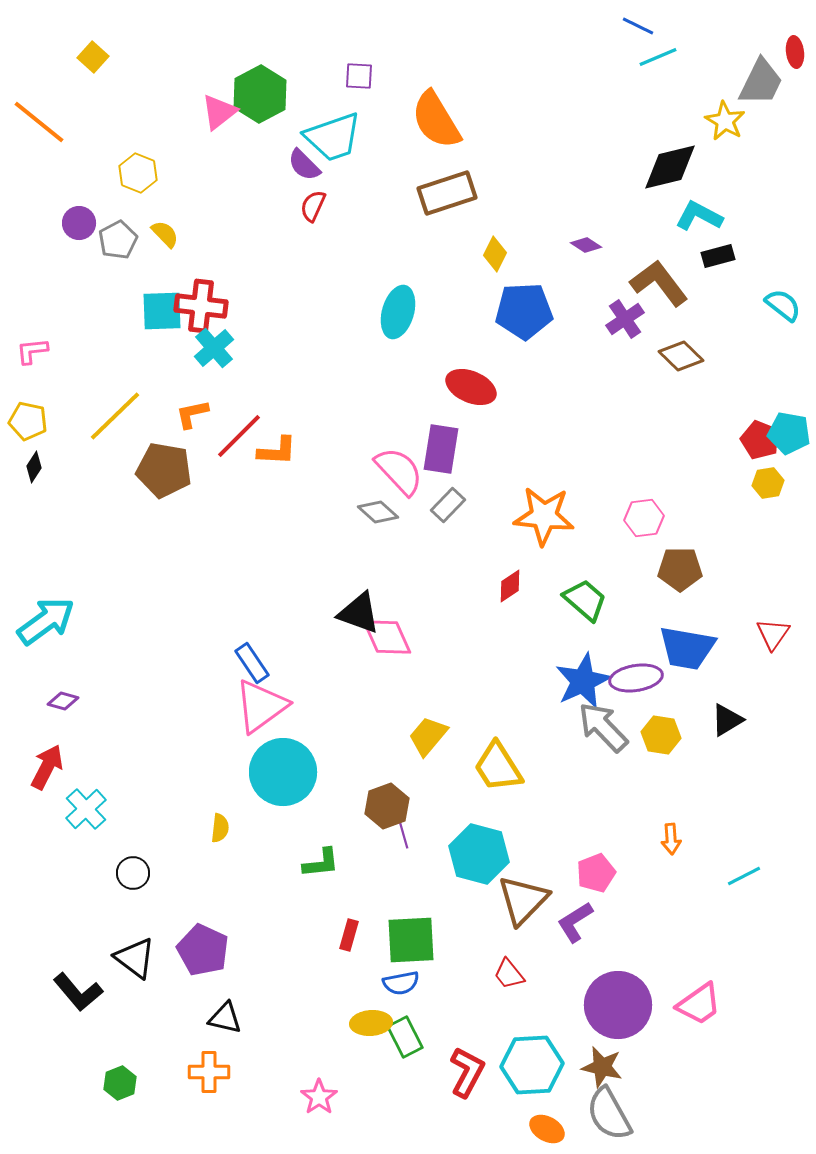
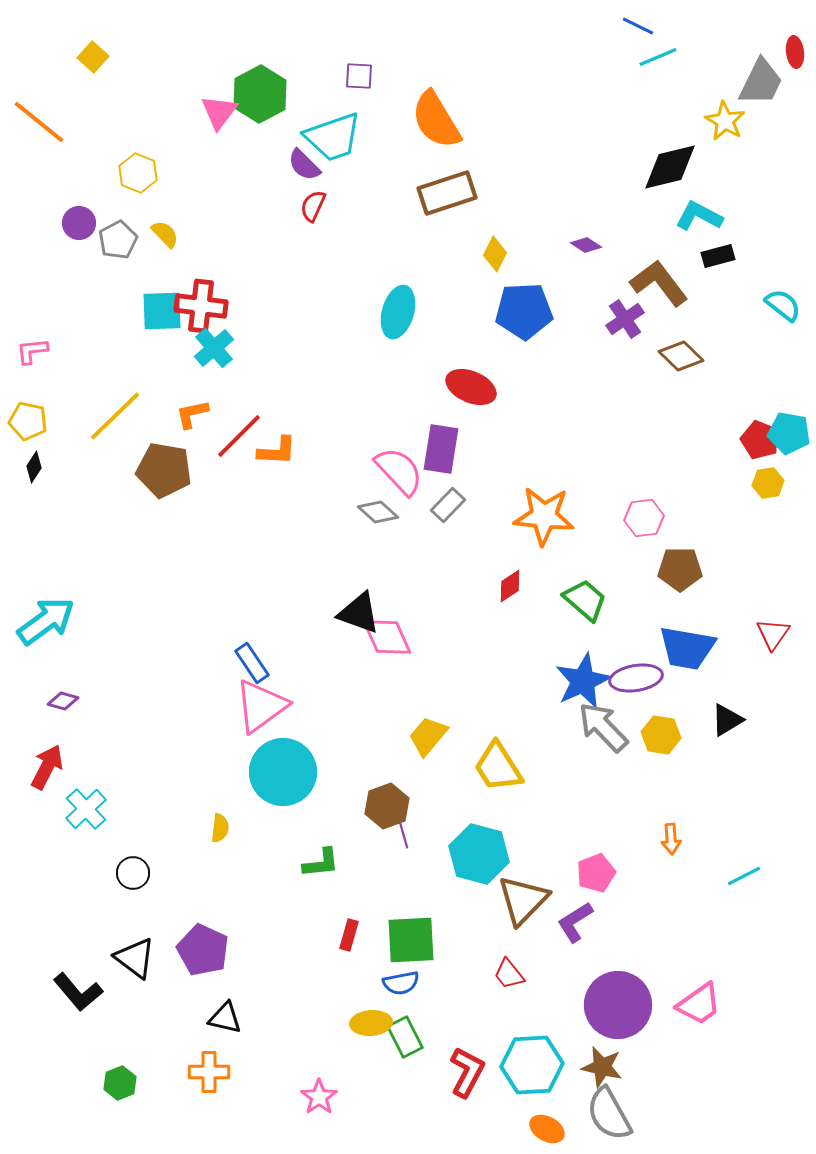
pink triangle at (219, 112): rotated 15 degrees counterclockwise
